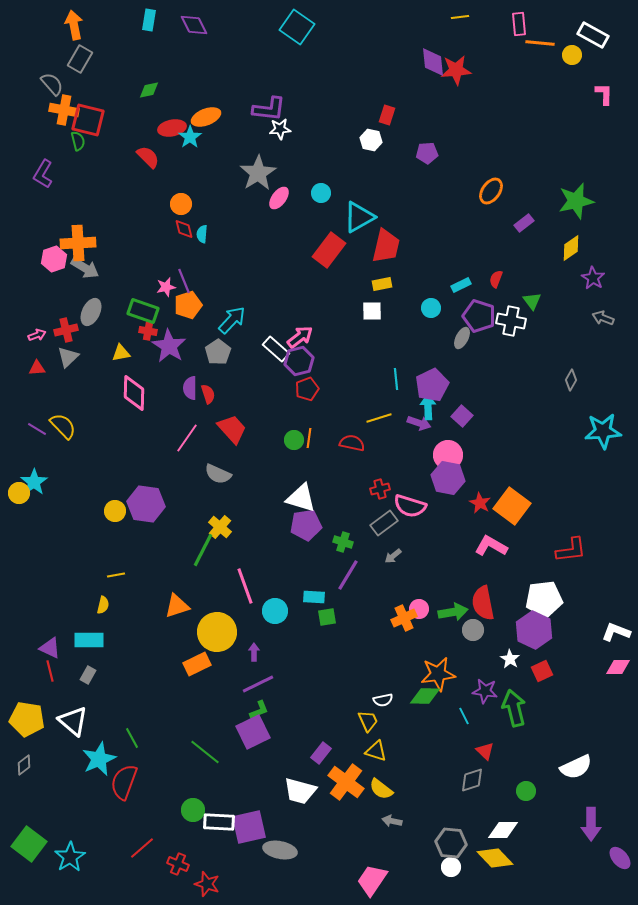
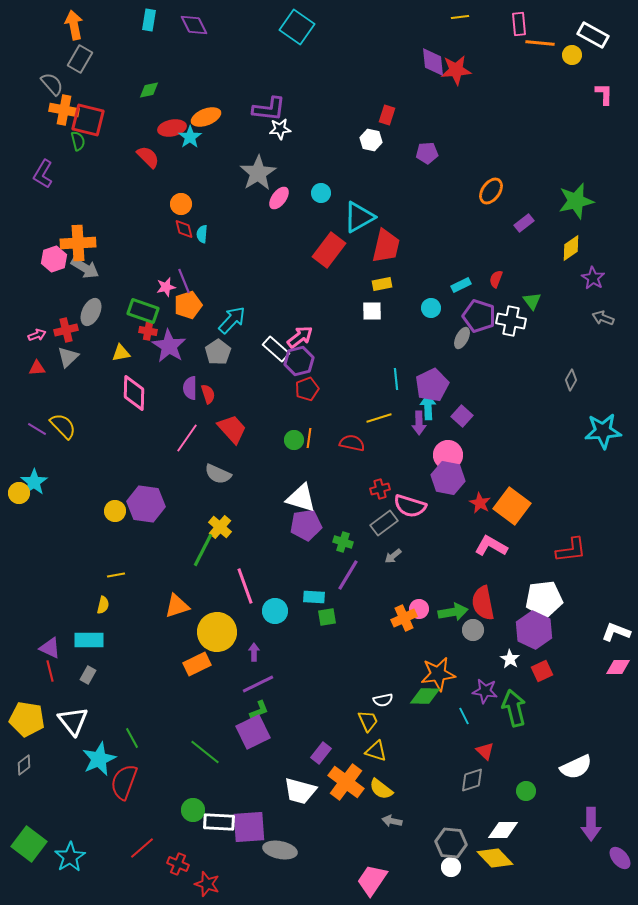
purple arrow at (419, 423): rotated 70 degrees clockwise
white triangle at (73, 721): rotated 12 degrees clockwise
purple square at (249, 827): rotated 9 degrees clockwise
